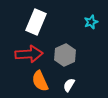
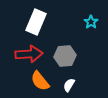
cyan star: rotated 16 degrees counterclockwise
gray hexagon: moved 1 px down; rotated 20 degrees clockwise
orange semicircle: rotated 15 degrees counterclockwise
